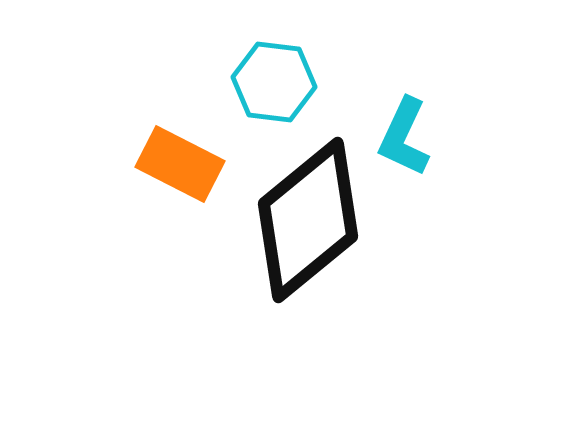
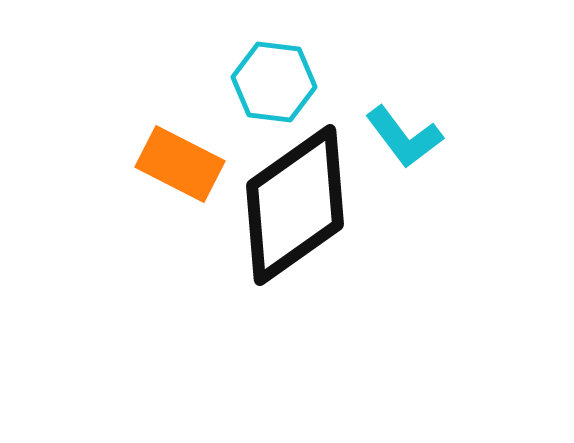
cyan L-shape: rotated 62 degrees counterclockwise
black diamond: moved 13 px left, 15 px up; rotated 4 degrees clockwise
